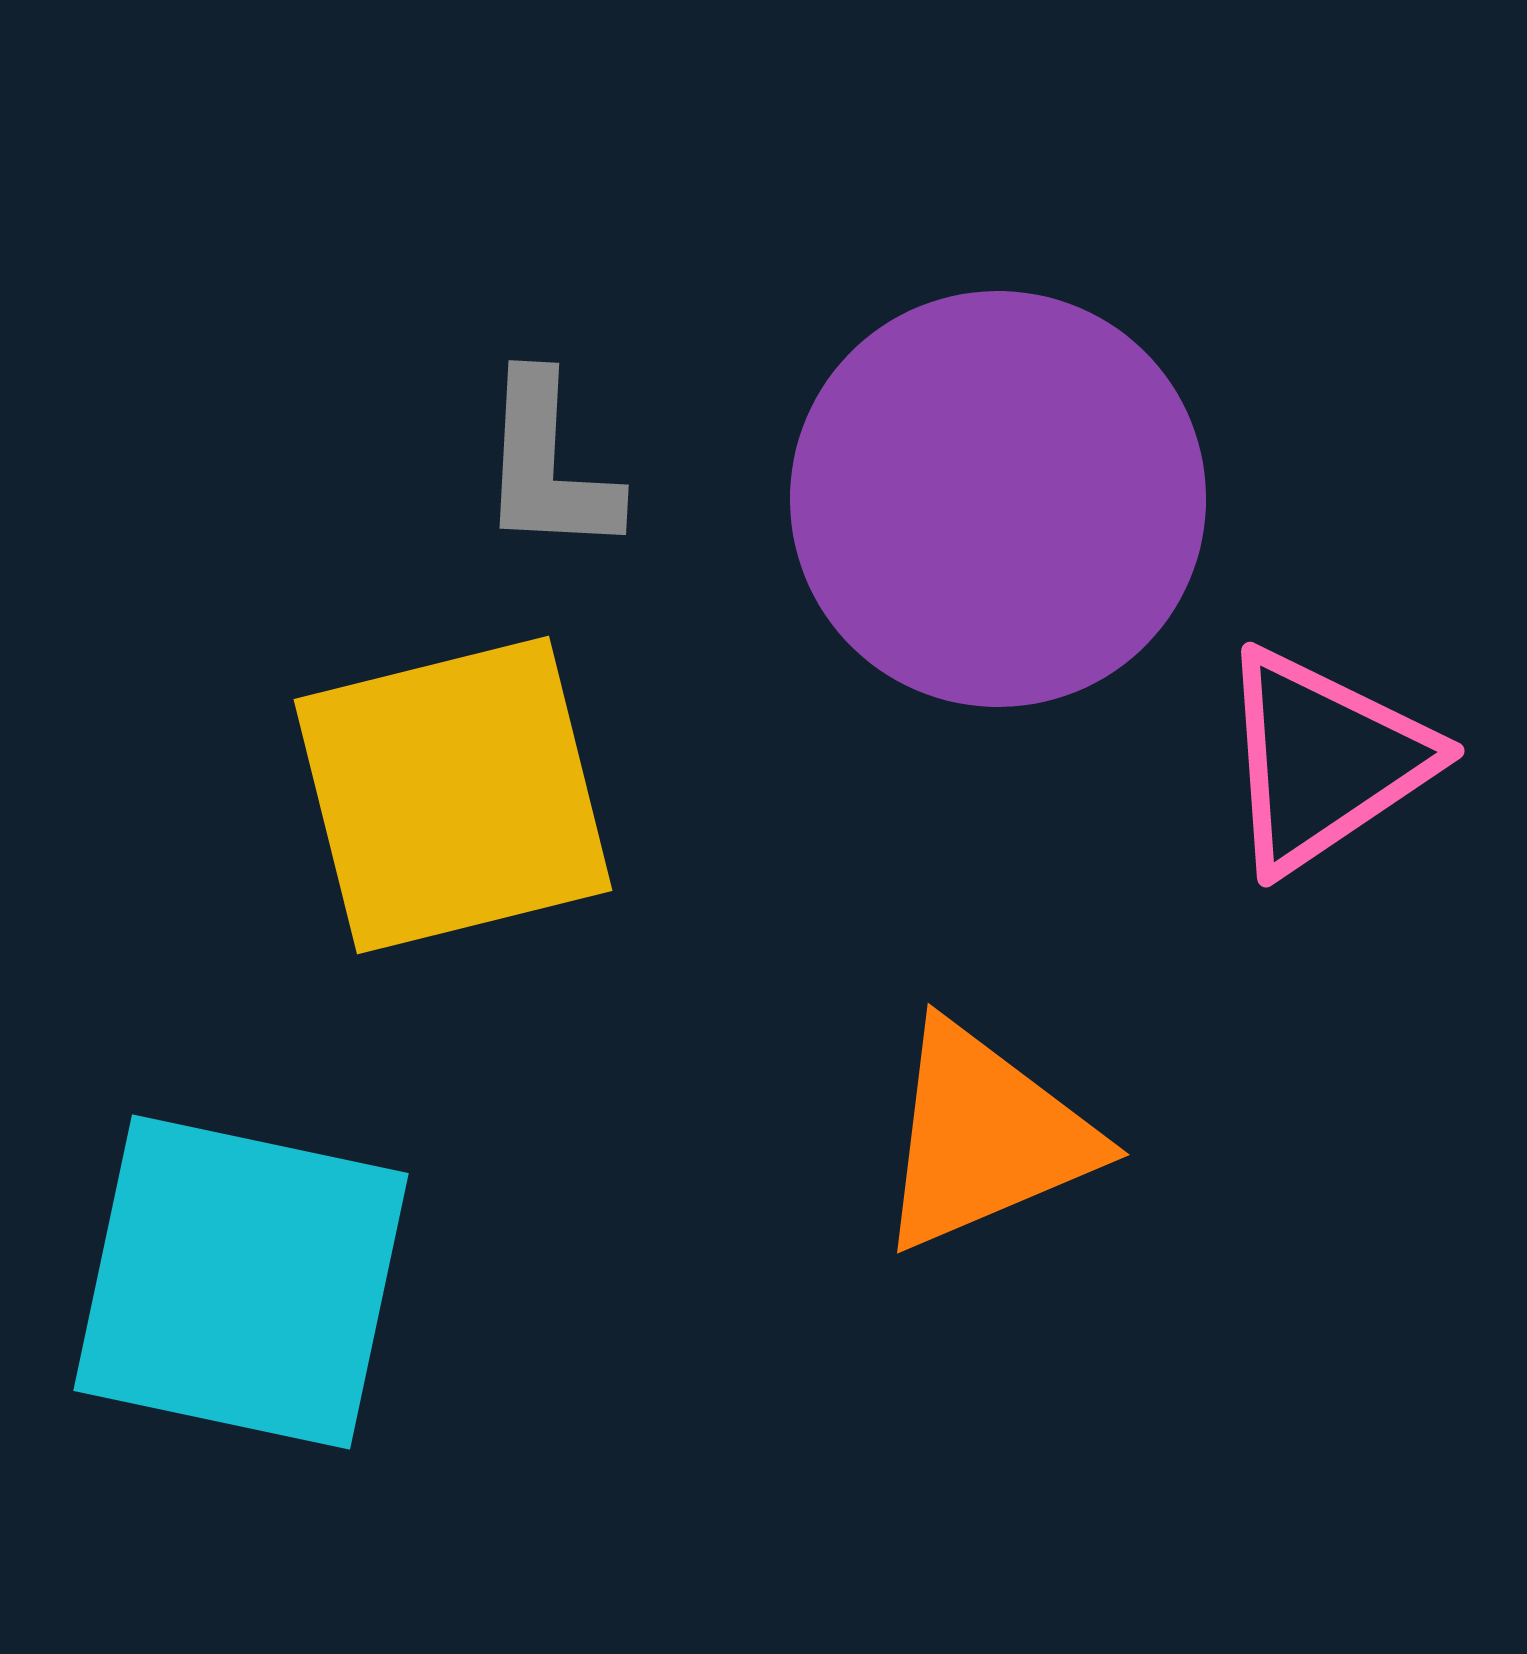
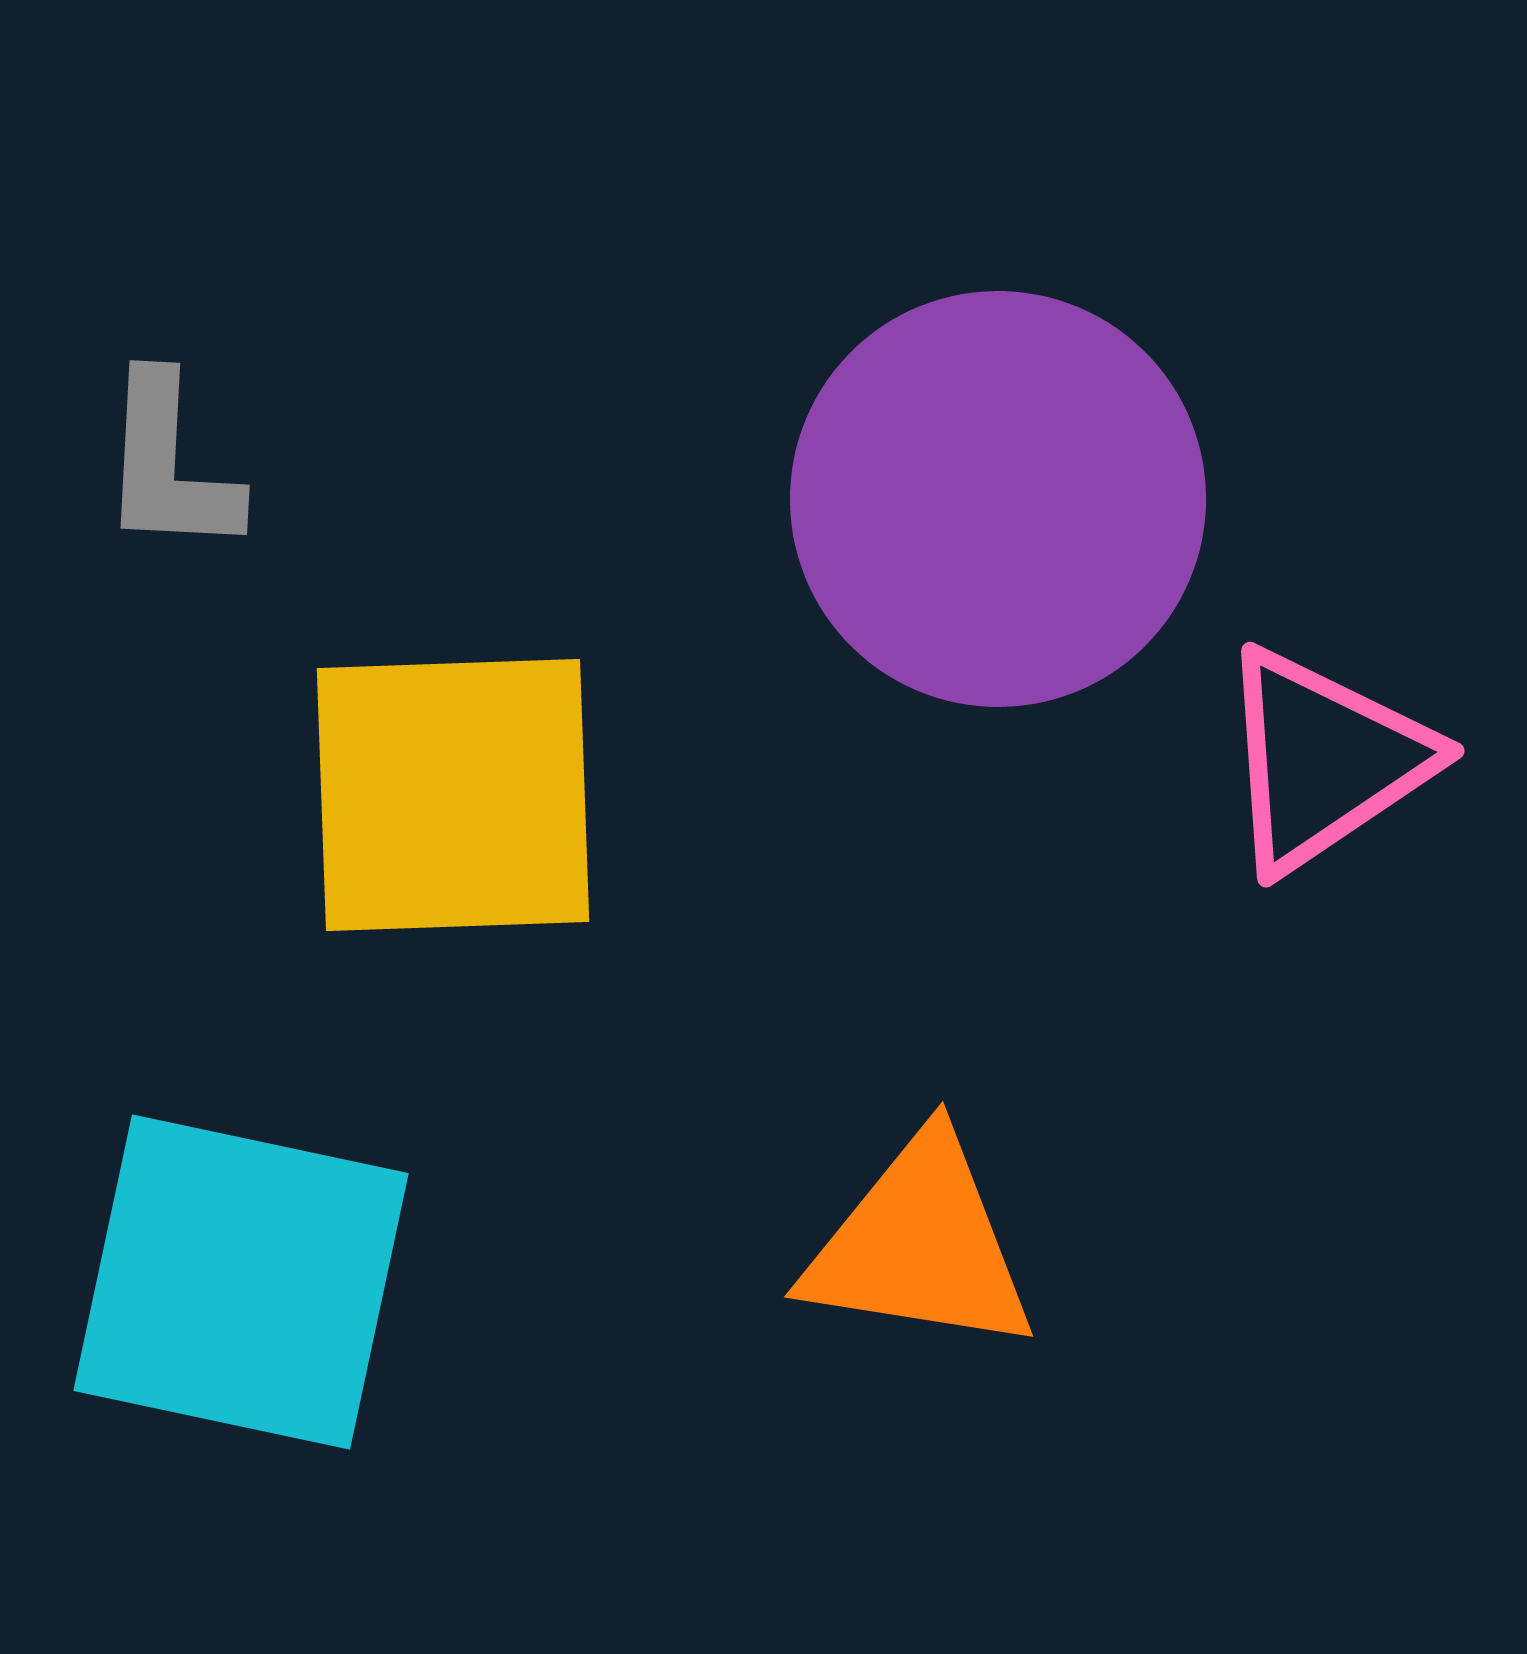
gray L-shape: moved 379 px left
yellow square: rotated 12 degrees clockwise
orange triangle: moved 65 px left, 108 px down; rotated 32 degrees clockwise
